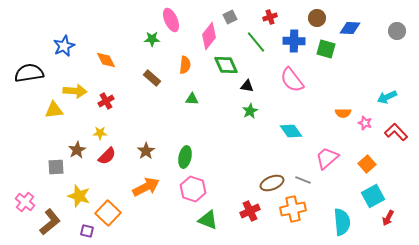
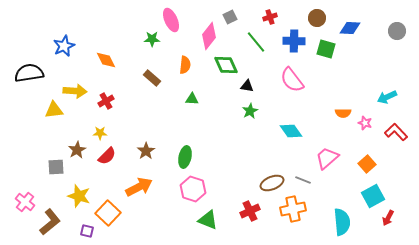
orange arrow at (146, 187): moved 7 px left
